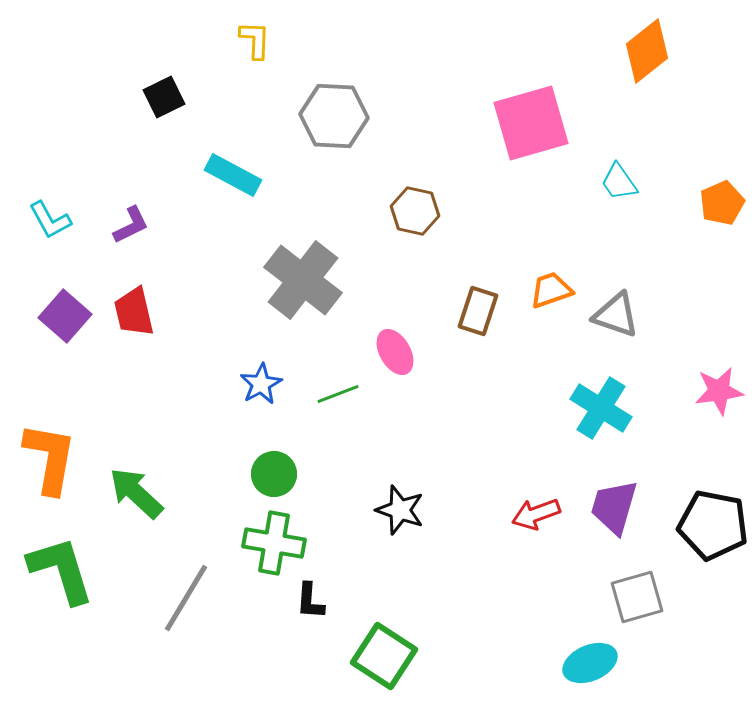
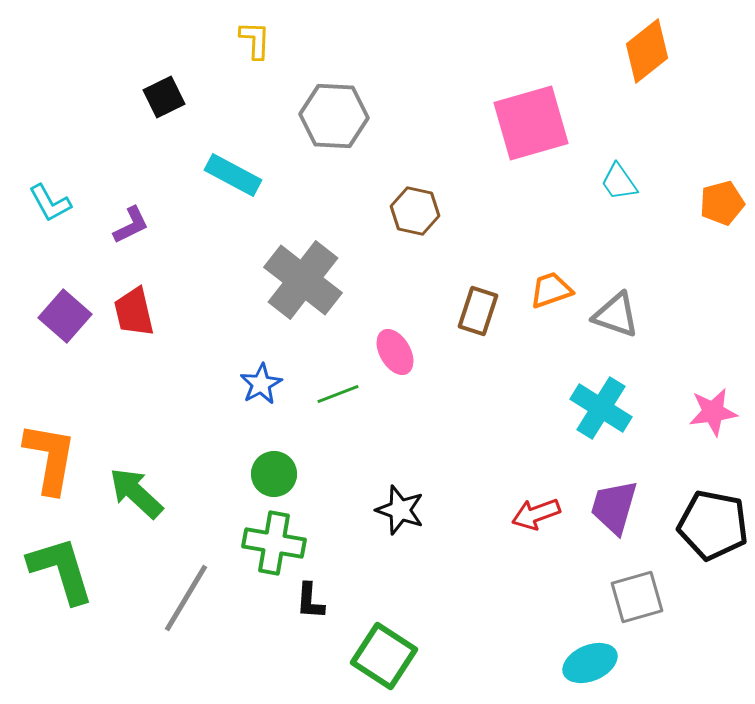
orange pentagon: rotated 9 degrees clockwise
cyan L-shape: moved 17 px up
pink star: moved 6 px left, 21 px down
